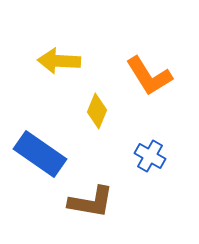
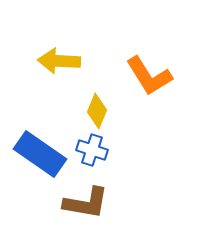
blue cross: moved 58 px left, 6 px up; rotated 12 degrees counterclockwise
brown L-shape: moved 5 px left, 1 px down
